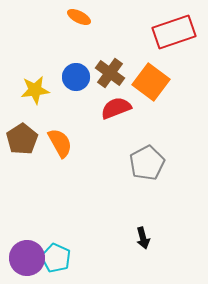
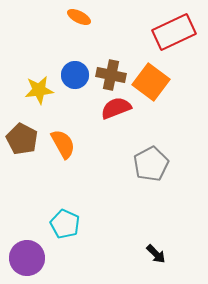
red rectangle: rotated 6 degrees counterclockwise
brown cross: moved 1 px right, 2 px down; rotated 24 degrees counterclockwise
blue circle: moved 1 px left, 2 px up
yellow star: moved 4 px right
brown pentagon: rotated 12 degrees counterclockwise
orange semicircle: moved 3 px right, 1 px down
gray pentagon: moved 4 px right, 1 px down
black arrow: moved 13 px right, 16 px down; rotated 30 degrees counterclockwise
cyan pentagon: moved 9 px right, 34 px up
